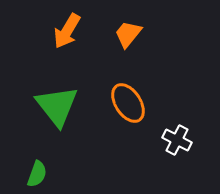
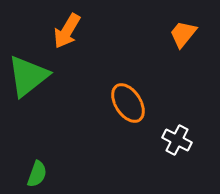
orange trapezoid: moved 55 px right
green triangle: moved 29 px left, 30 px up; rotated 30 degrees clockwise
